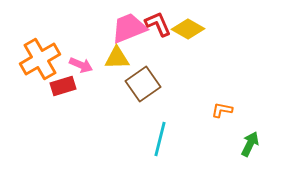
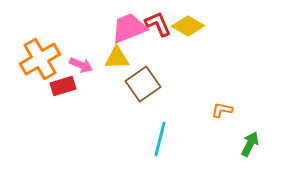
yellow diamond: moved 3 px up
